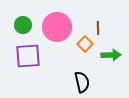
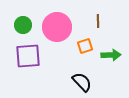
brown line: moved 7 px up
orange square: moved 2 px down; rotated 28 degrees clockwise
black semicircle: rotated 30 degrees counterclockwise
